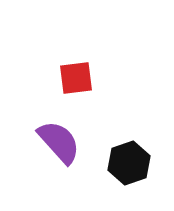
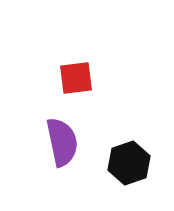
purple semicircle: moved 3 px right; rotated 30 degrees clockwise
